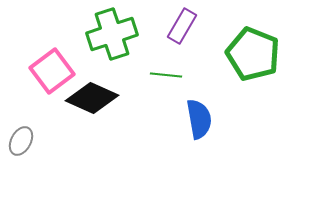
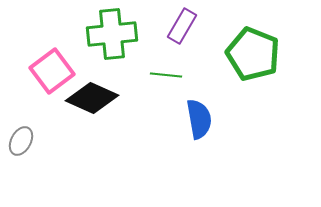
green cross: rotated 12 degrees clockwise
